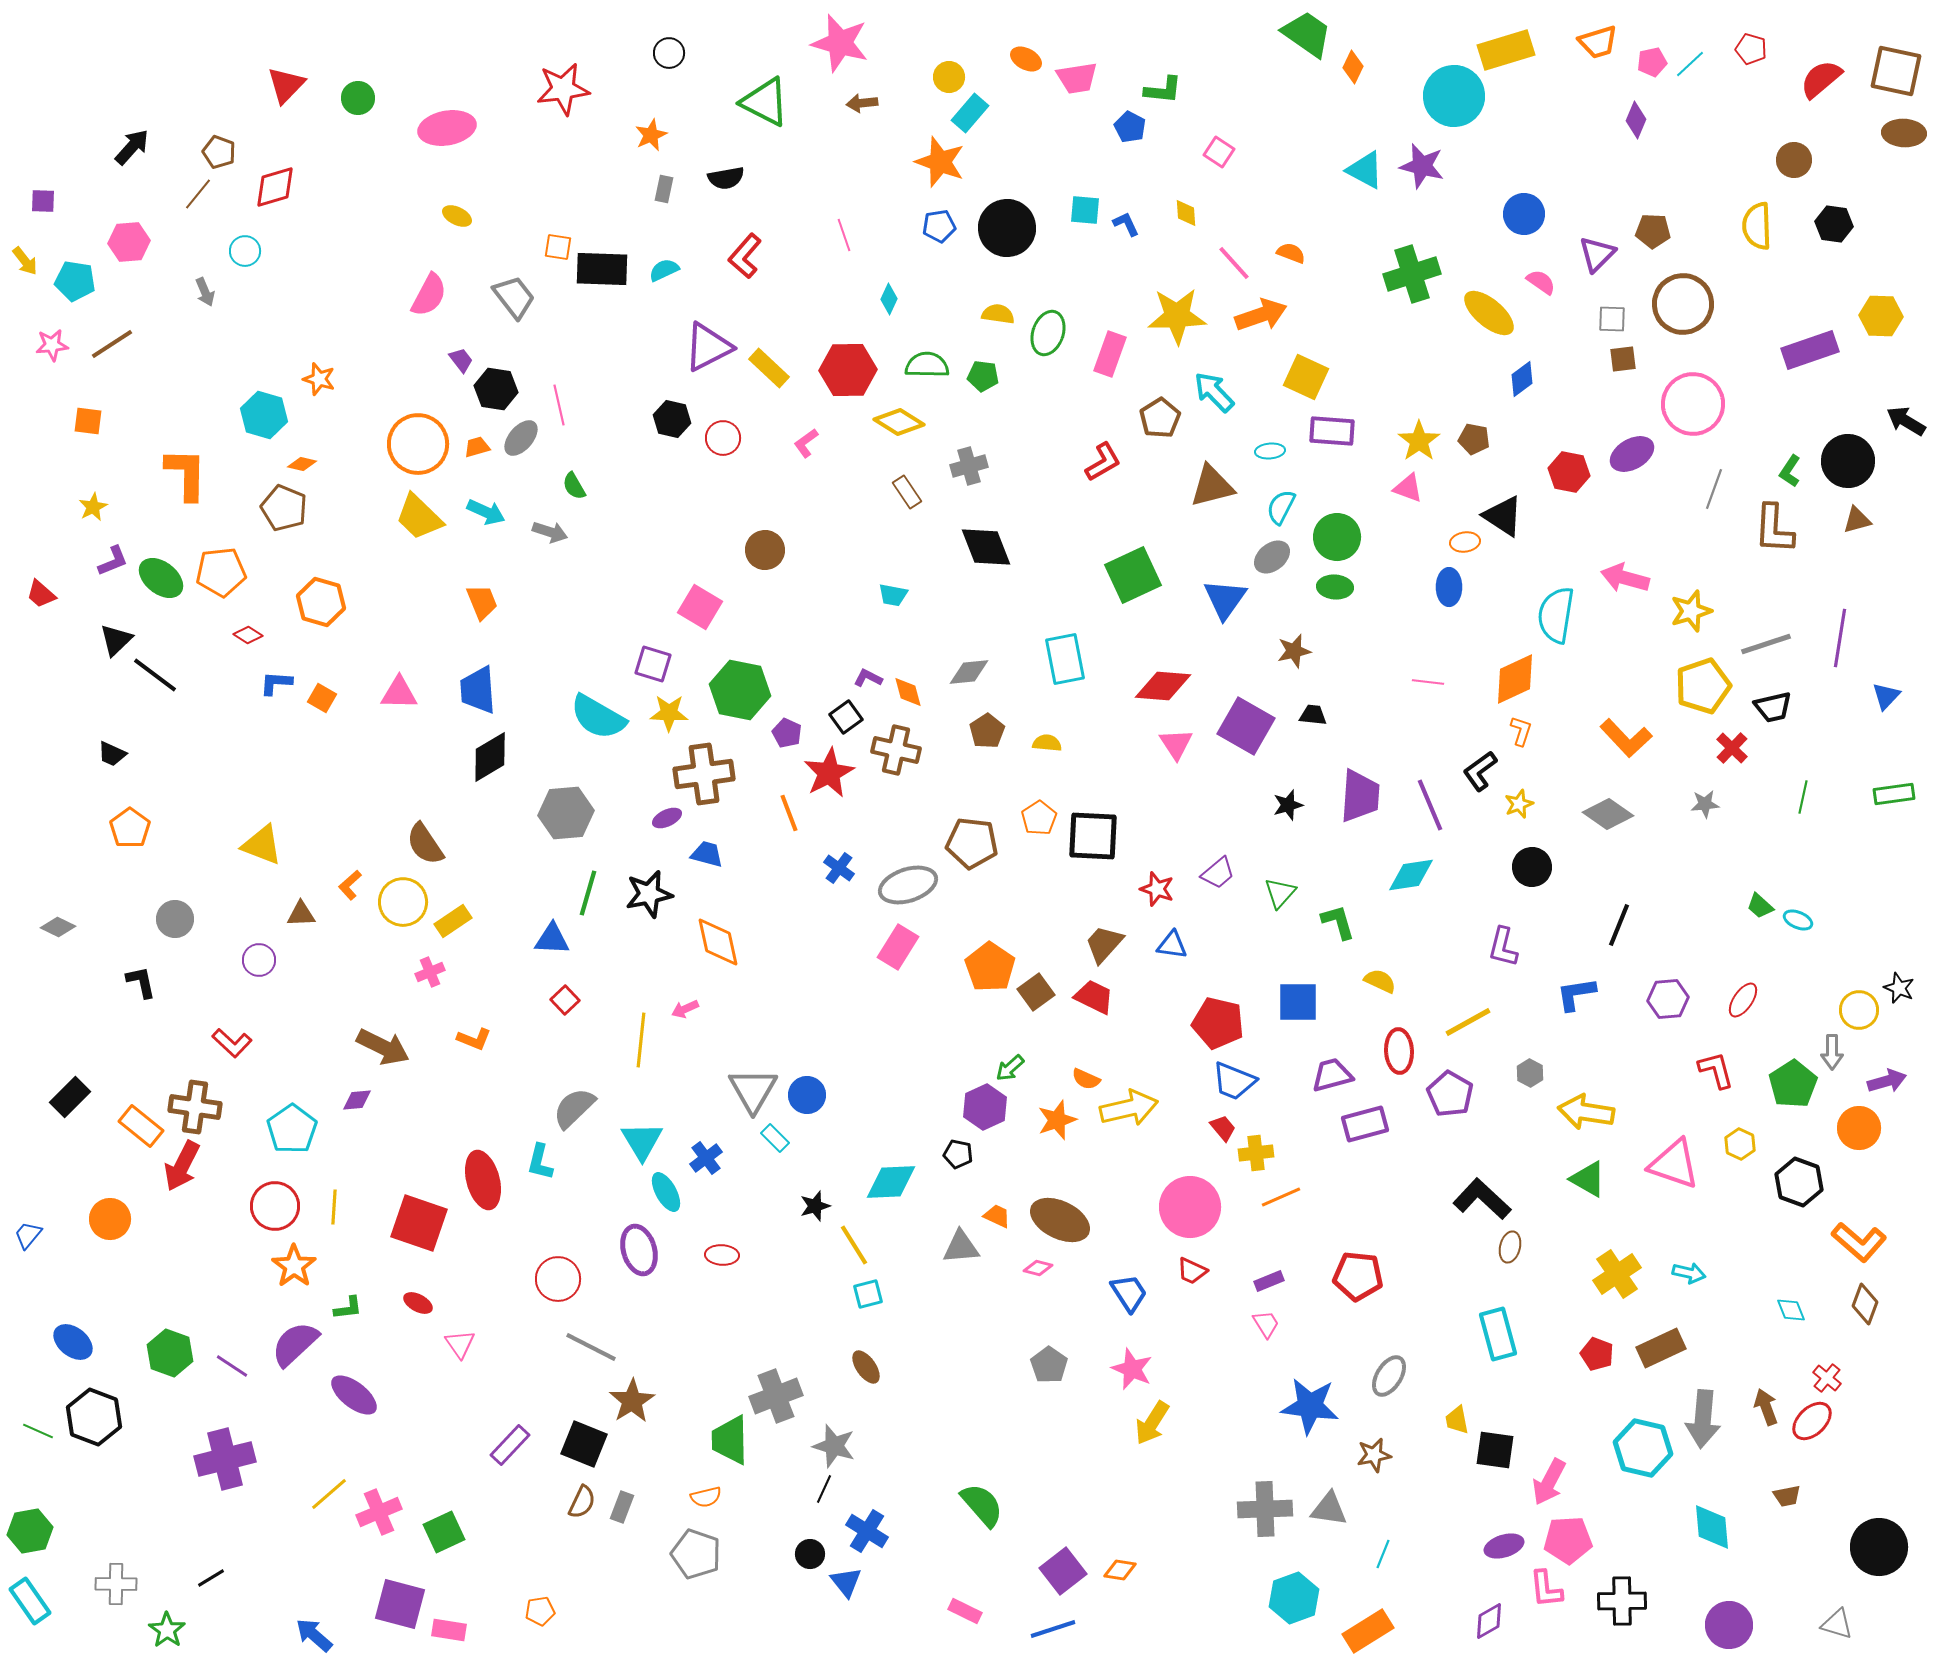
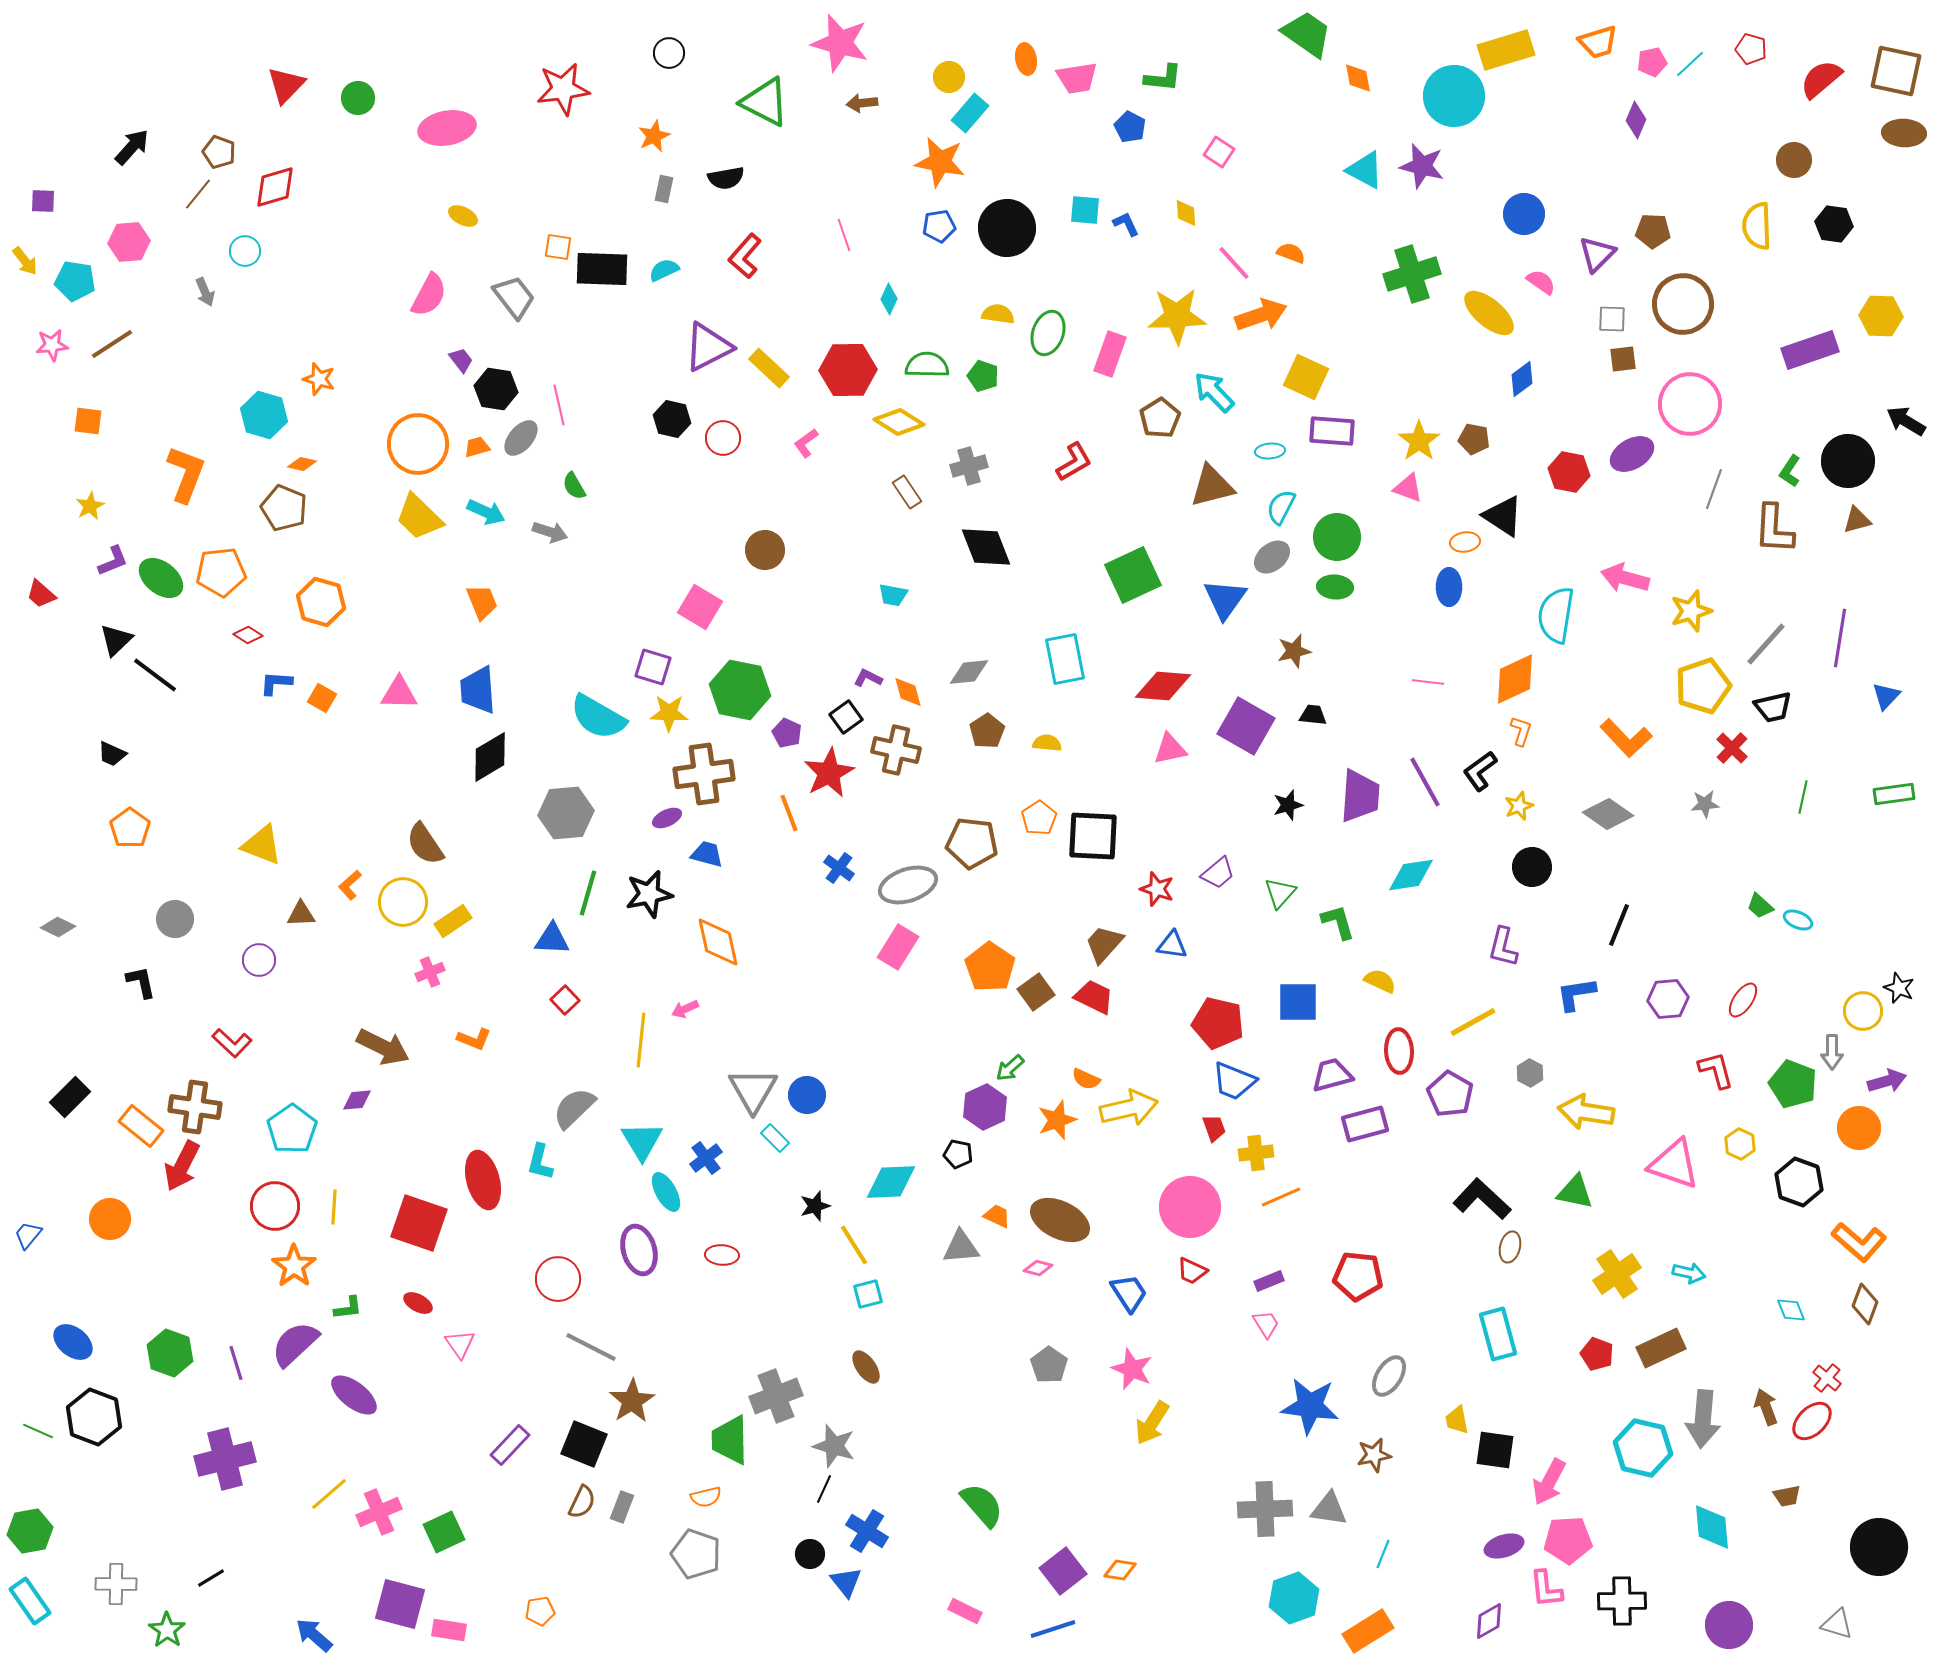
orange ellipse at (1026, 59): rotated 52 degrees clockwise
orange diamond at (1353, 67): moved 5 px right, 11 px down; rotated 36 degrees counterclockwise
green L-shape at (1163, 90): moved 12 px up
orange star at (651, 135): moved 3 px right, 1 px down
orange star at (940, 162): rotated 9 degrees counterclockwise
yellow ellipse at (457, 216): moved 6 px right
green pentagon at (983, 376): rotated 12 degrees clockwise
pink circle at (1693, 404): moved 3 px left
red L-shape at (1103, 462): moved 29 px left
orange L-shape at (186, 474): rotated 20 degrees clockwise
yellow star at (93, 507): moved 3 px left, 1 px up
gray line at (1766, 644): rotated 30 degrees counterclockwise
purple square at (653, 664): moved 3 px down
pink triangle at (1176, 744): moved 6 px left, 5 px down; rotated 51 degrees clockwise
yellow star at (1519, 804): moved 2 px down
purple line at (1430, 805): moved 5 px left, 23 px up; rotated 6 degrees counterclockwise
yellow circle at (1859, 1010): moved 4 px right, 1 px down
yellow line at (1468, 1022): moved 5 px right
green pentagon at (1793, 1084): rotated 18 degrees counterclockwise
red trapezoid at (1223, 1128): moved 9 px left; rotated 20 degrees clockwise
green triangle at (1588, 1179): moved 13 px left, 13 px down; rotated 18 degrees counterclockwise
purple line at (232, 1366): moved 4 px right, 3 px up; rotated 40 degrees clockwise
